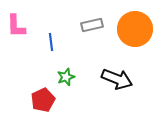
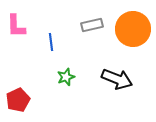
orange circle: moved 2 px left
red pentagon: moved 25 px left
